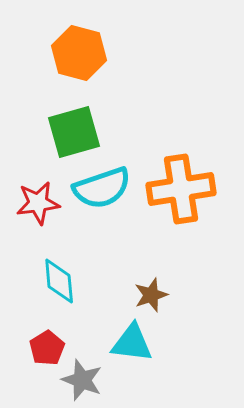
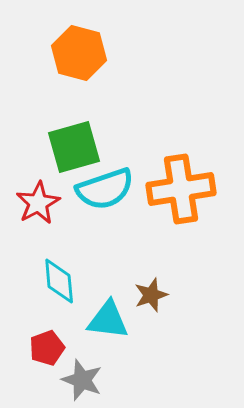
green square: moved 15 px down
cyan semicircle: moved 3 px right, 1 px down
red star: rotated 21 degrees counterclockwise
cyan triangle: moved 24 px left, 23 px up
red pentagon: rotated 12 degrees clockwise
